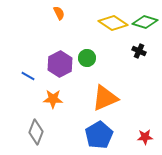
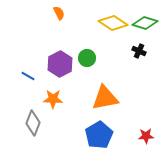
green diamond: moved 1 px down
orange triangle: rotated 12 degrees clockwise
gray diamond: moved 3 px left, 9 px up
red star: moved 1 px right, 1 px up
